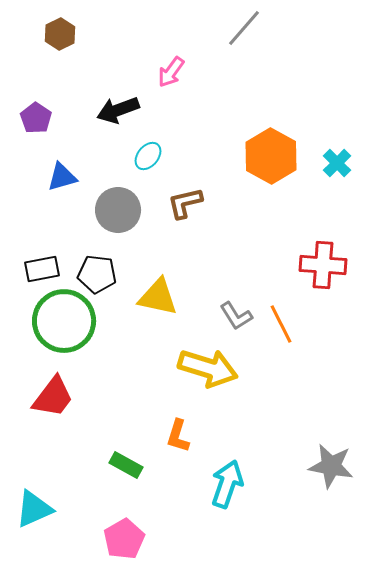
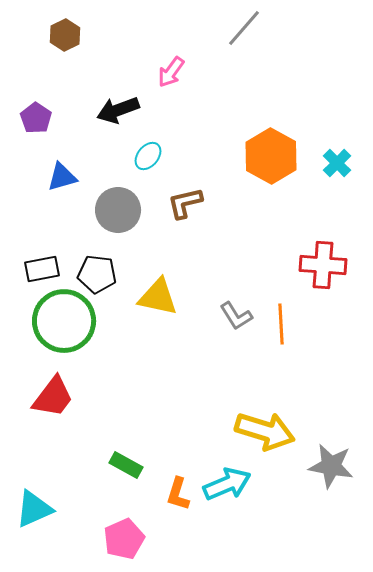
brown hexagon: moved 5 px right, 1 px down
orange line: rotated 24 degrees clockwise
yellow arrow: moved 57 px right, 63 px down
orange L-shape: moved 58 px down
cyan arrow: rotated 48 degrees clockwise
pink pentagon: rotated 6 degrees clockwise
